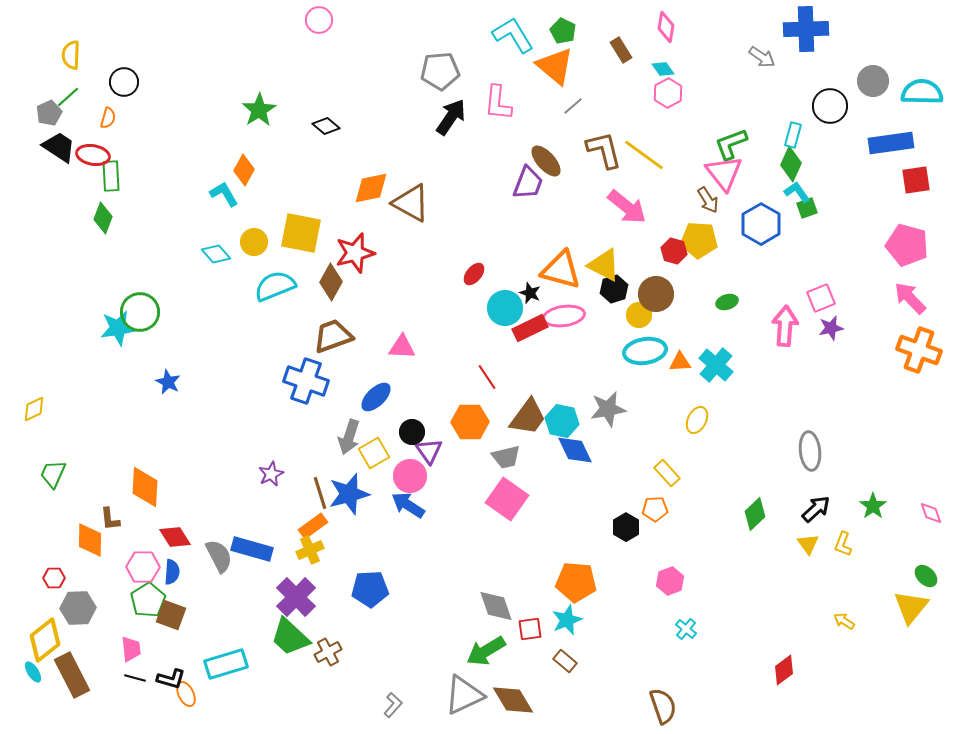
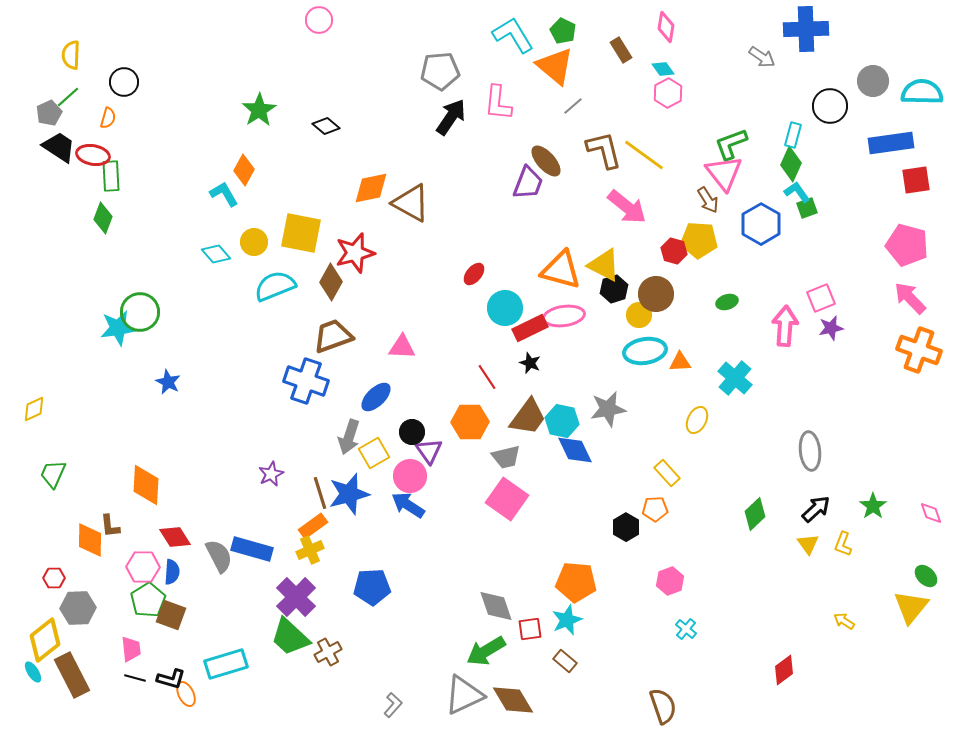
black star at (530, 293): moved 70 px down
cyan cross at (716, 365): moved 19 px right, 13 px down
orange diamond at (145, 487): moved 1 px right, 2 px up
brown L-shape at (110, 519): moved 7 px down
blue pentagon at (370, 589): moved 2 px right, 2 px up
